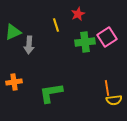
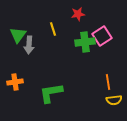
red star: rotated 16 degrees clockwise
yellow line: moved 3 px left, 4 px down
green triangle: moved 5 px right, 3 px down; rotated 30 degrees counterclockwise
pink square: moved 5 px left, 1 px up
orange cross: moved 1 px right
orange line: moved 1 px right, 6 px up
